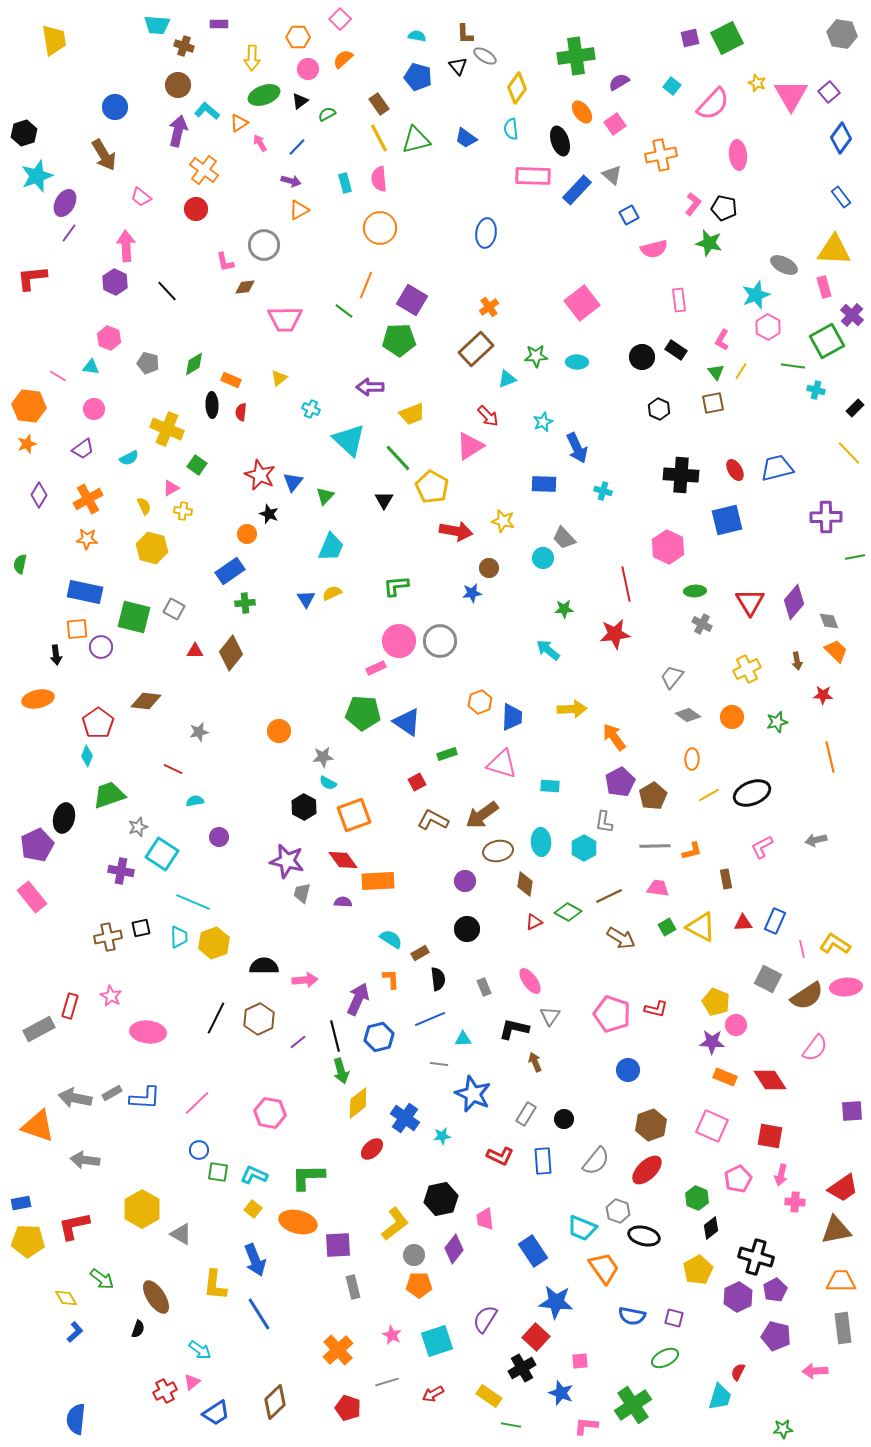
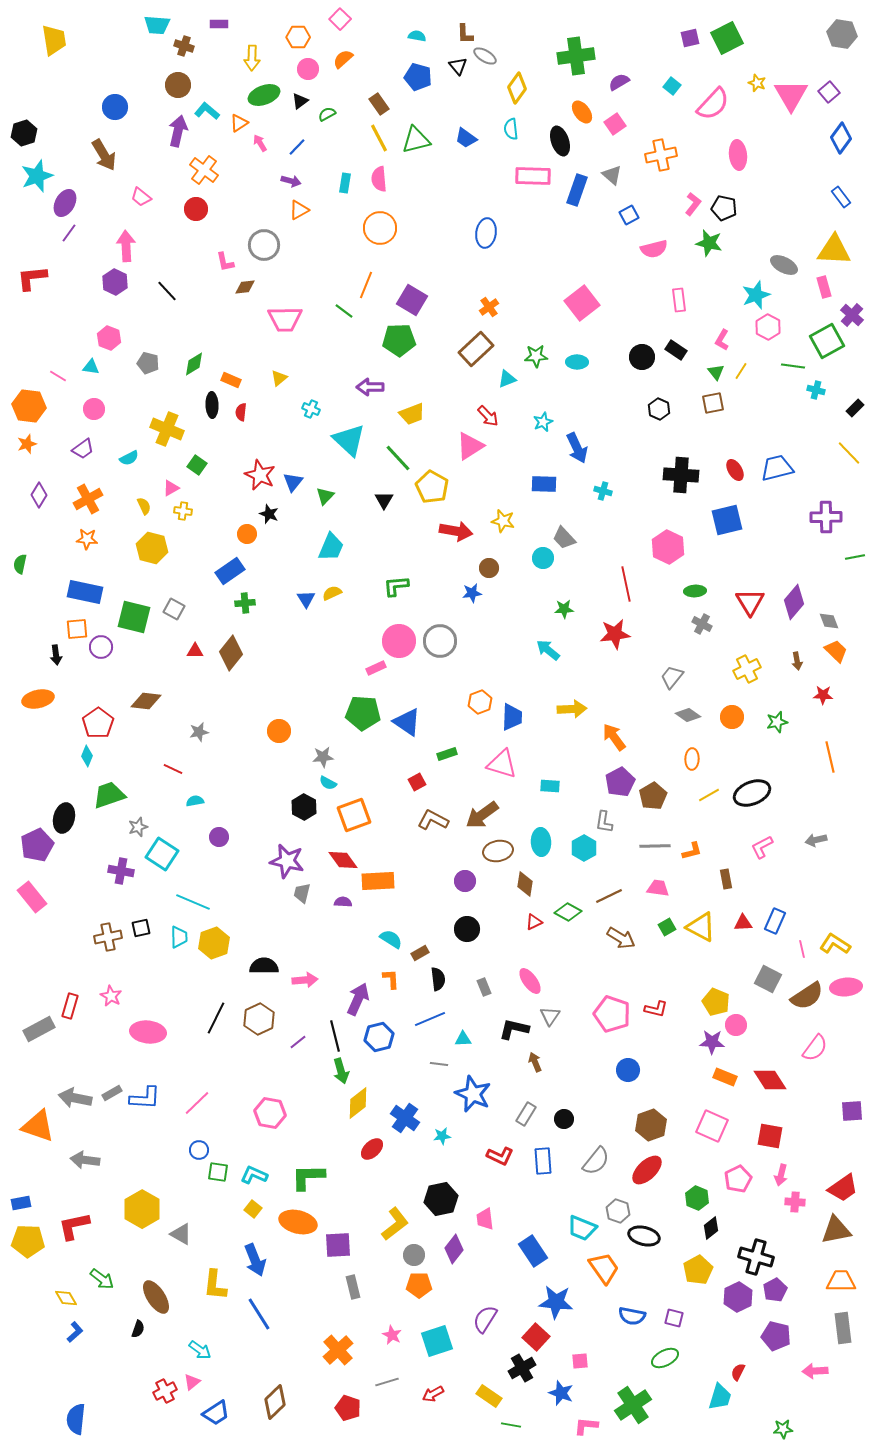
cyan rectangle at (345, 183): rotated 24 degrees clockwise
blue rectangle at (577, 190): rotated 24 degrees counterclockwise
